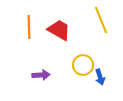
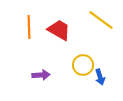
yellow line: rotated 32 degrees counterclockwise
